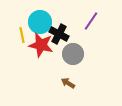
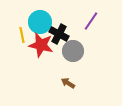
gray circle: moved 3 px up
